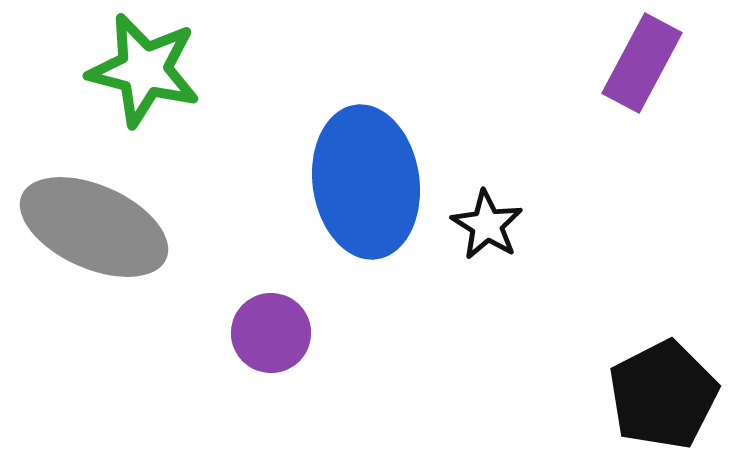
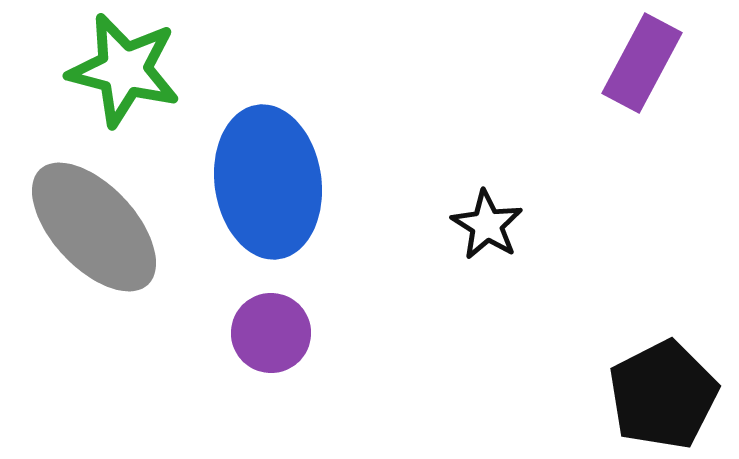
green star: moved 20 px left
blue ellipse: moved 98 px left
gray ellipse: rotated 23 degrees clockwise
